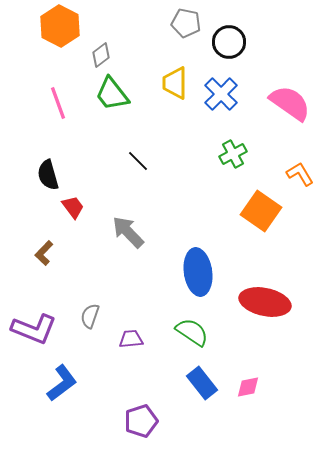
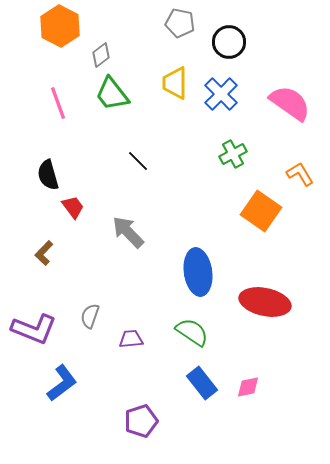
gray pentagon: moved 6 px left
